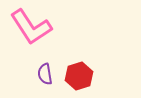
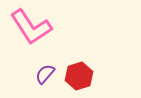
purple semicircle: rotated 50 degrees clockwise
